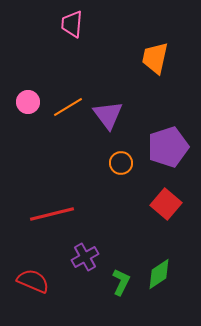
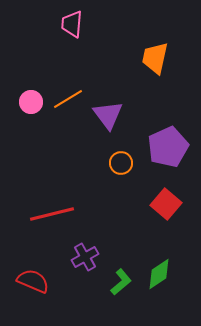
pink circle: moved 3 px right
orange line: moved 8 px up
purple pentagon: rotated 6 degrees counterclockwise
green L-shape: rotated 24 degrees clockwise
